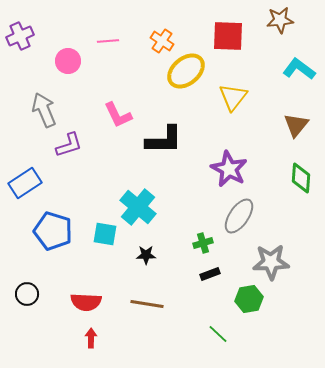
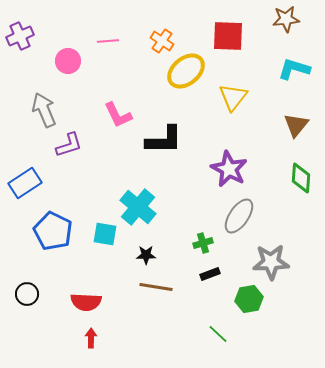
brown star: moved 6 px right, 1 px up
cyan L-shape: moved 5 px left; rotated 20 degrees counterclockwise
blue pentagon: rotated 9 degrees clockwise
brown line: moved 9 px right, 17 px up
